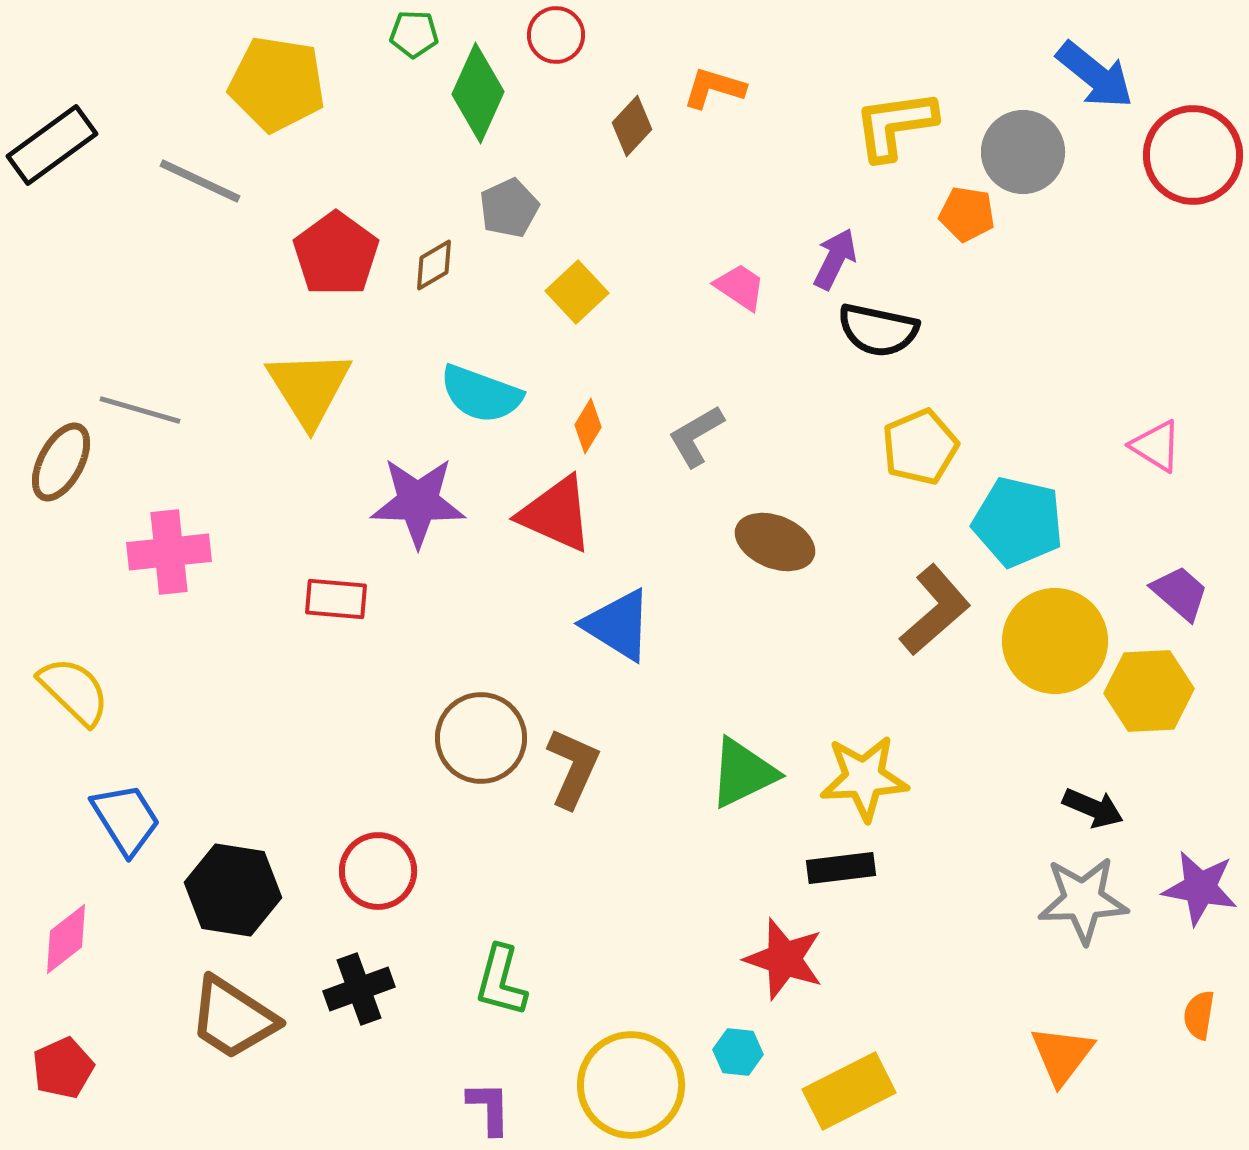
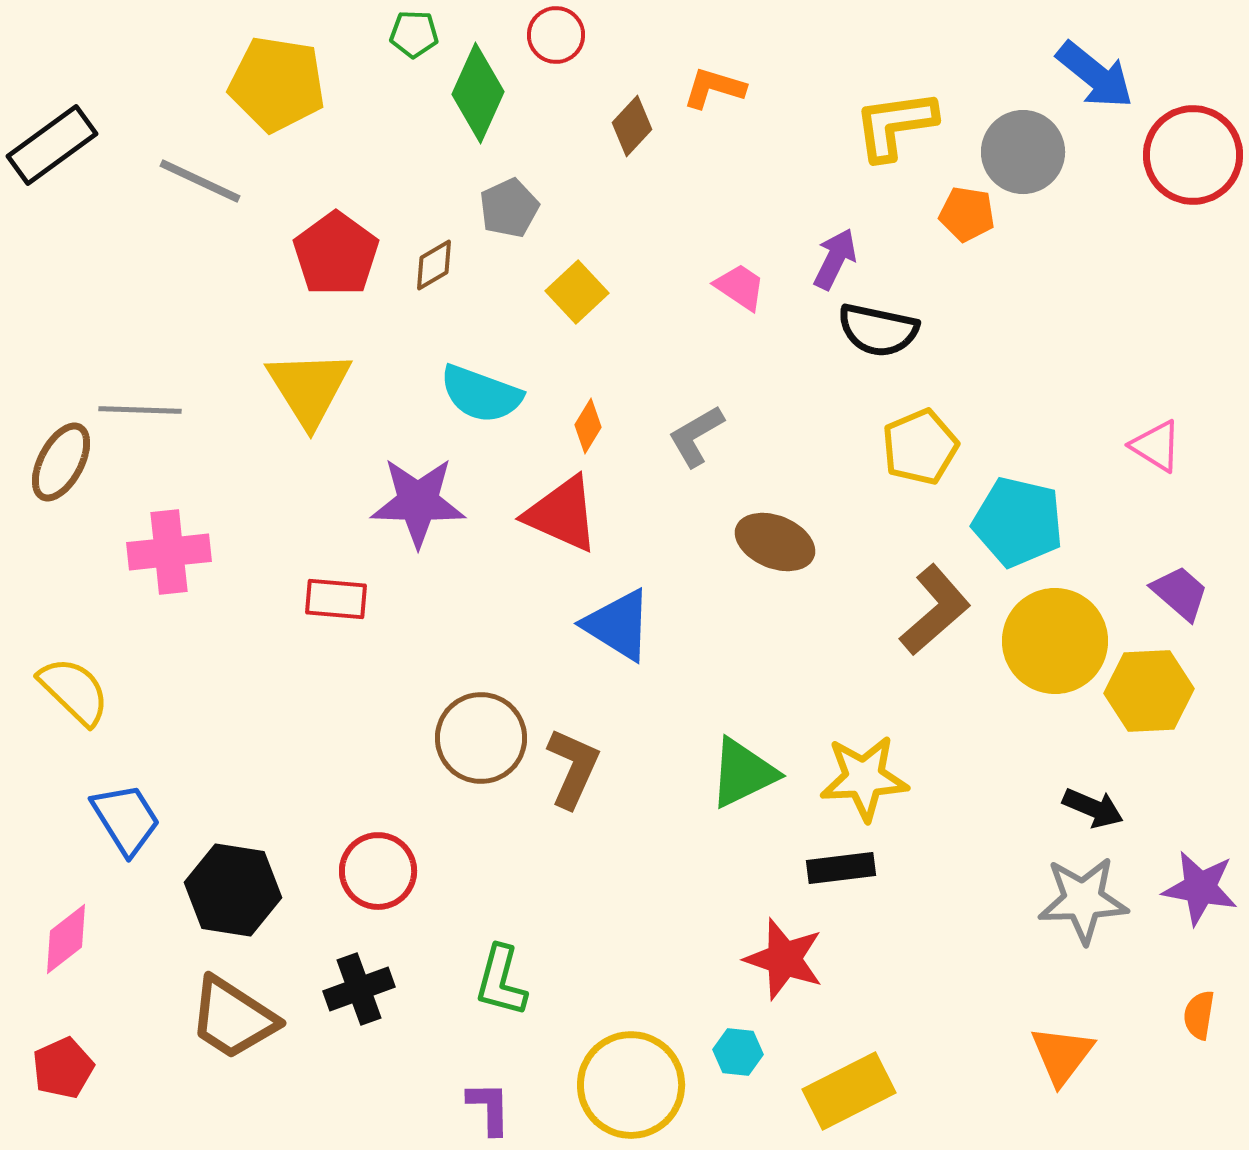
gray line at (140, 410): rotated 14 degrees counterclockwise
red triangle at (556, 514): moved 6 px right
